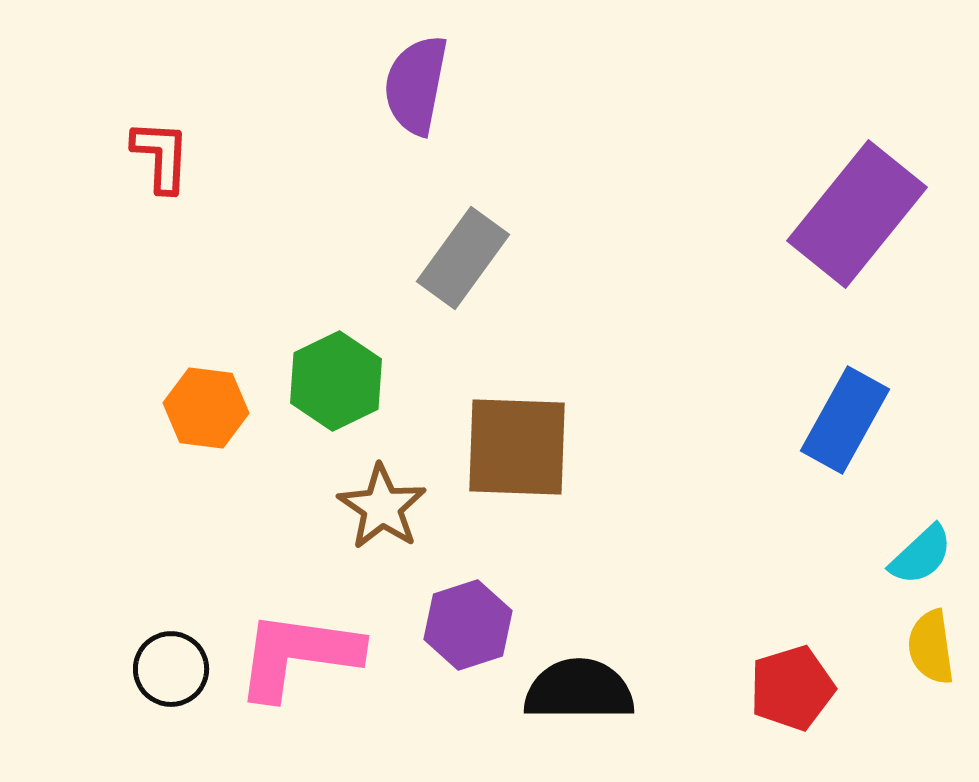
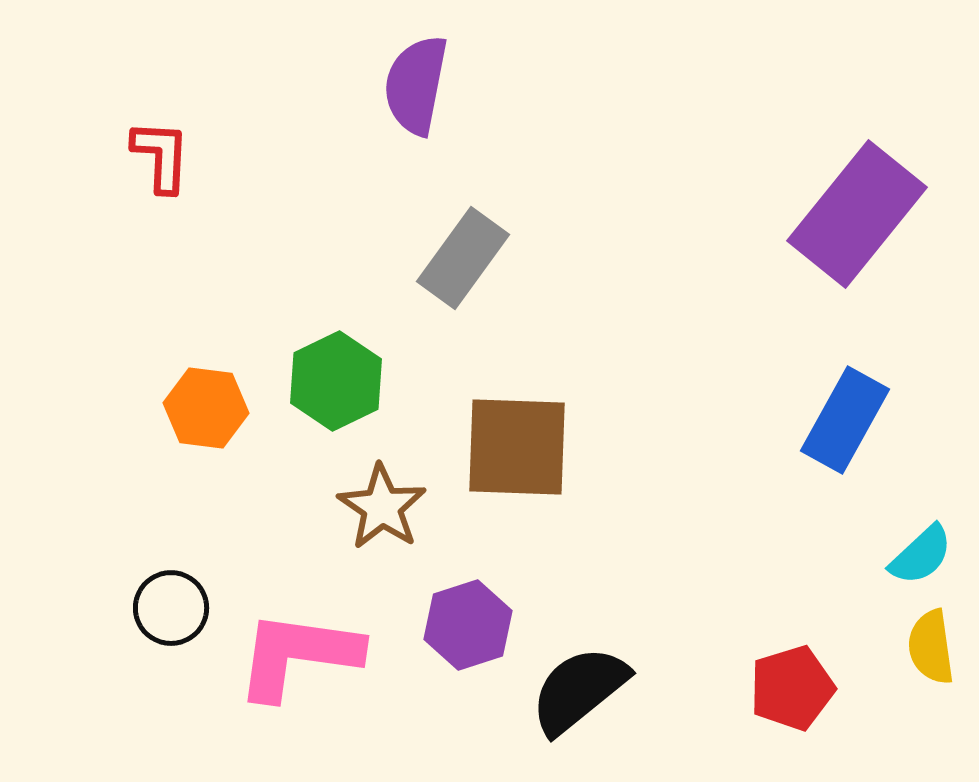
black circle: moved 61 px up
black semicircle: rotated 39 degrees counterclockwise
